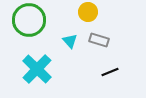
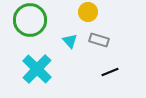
green circle: moved 1 px right
